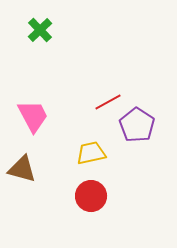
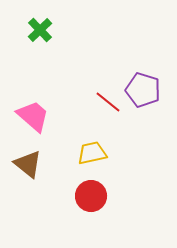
red line: rotated 68 degrees clockwise
pink trapezoid: rotated 21 degrees counterclockwise
purple pentagon: moved 6 px right, 35 px up; rotated 16 degrees counterclockwise
yellow trapezoid: moved 1 px right
brown triangle: moved 6 px right, 5 px up; rotated 24 degrees clockwise
